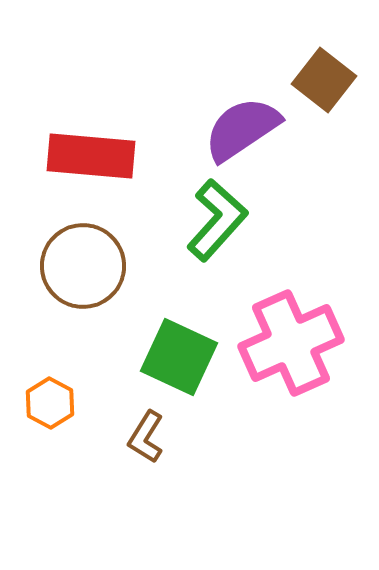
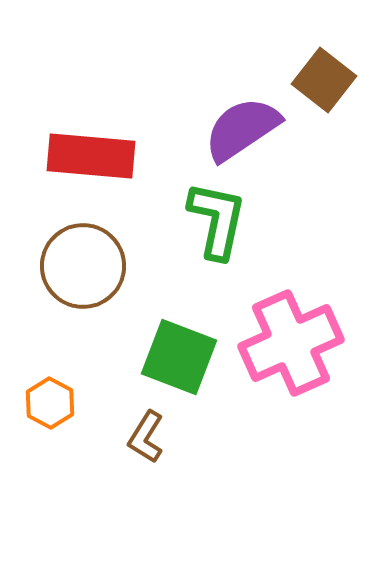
green L-shape: rotated 30 degrees counterclockwise
green square: rotated 4 degrees counterclockwise
